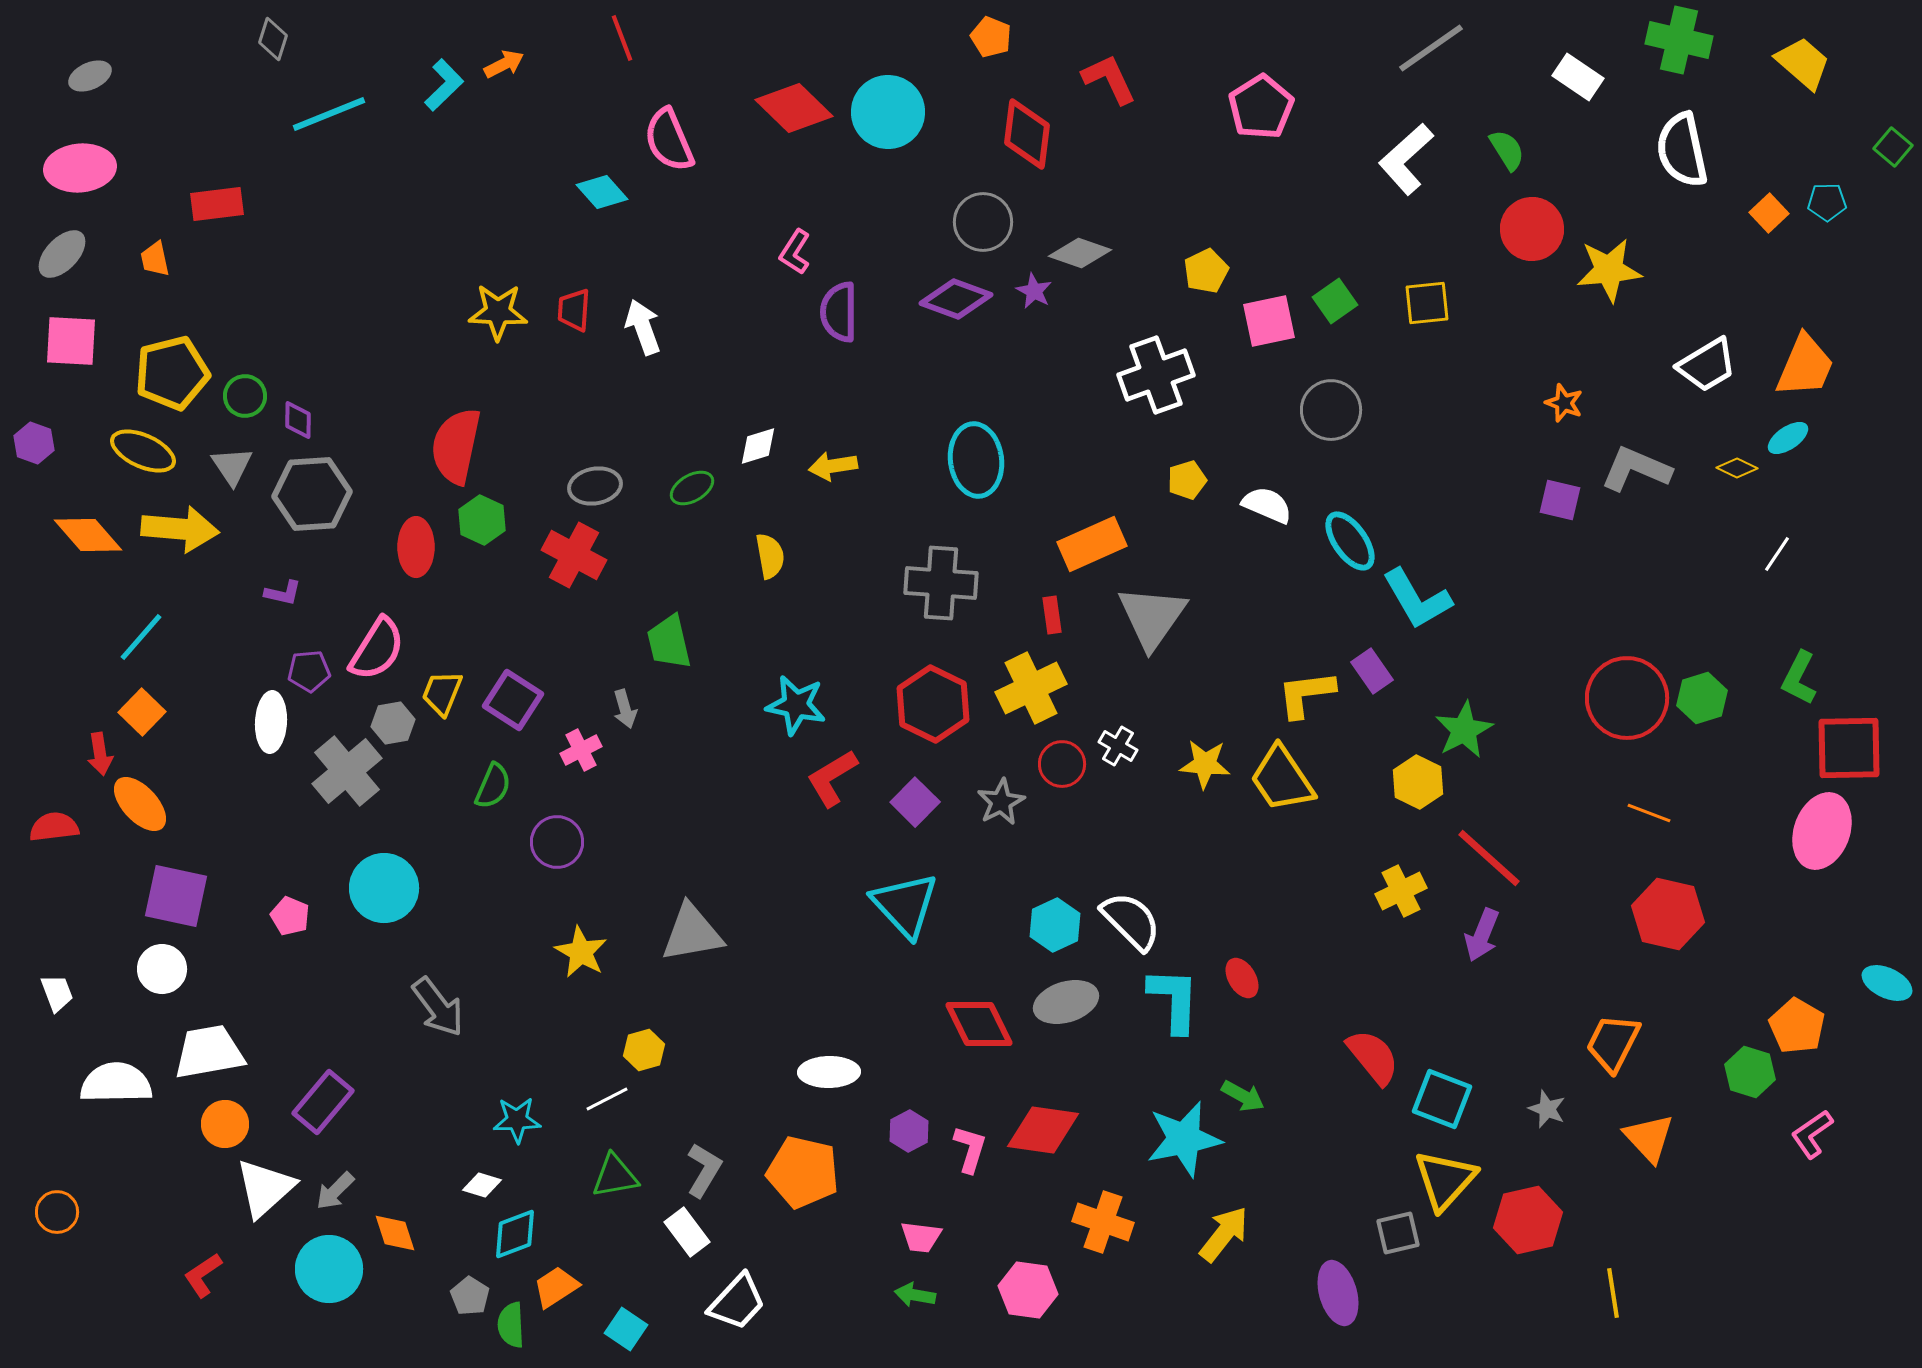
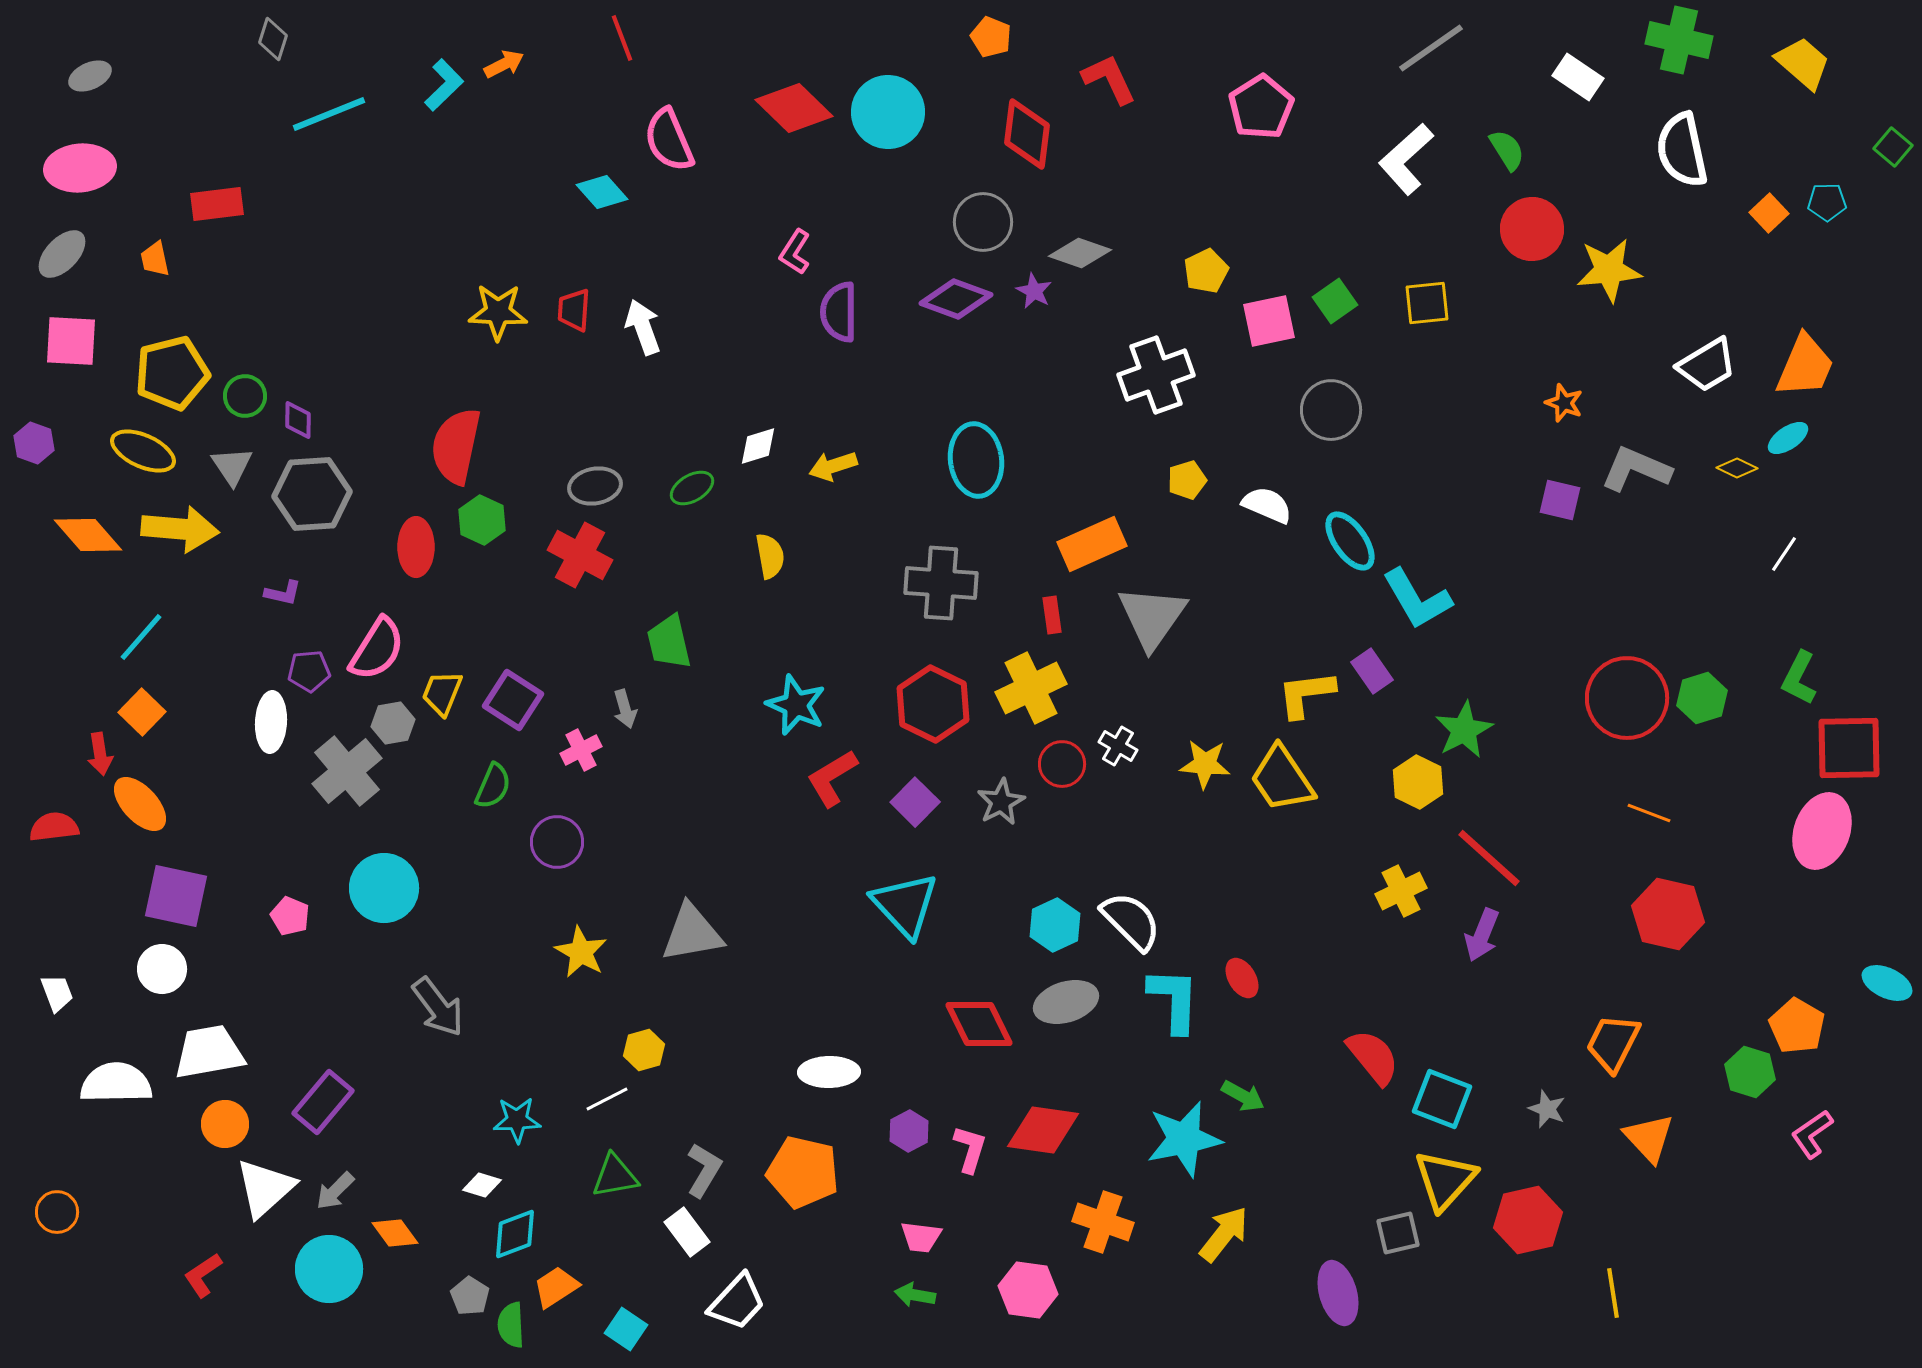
yellow arrow at (833, 466): rotated 9 degrees counterclockwise
white line at (1777, 554): moved 7 px right
red cross at (574, 555): moved 6 px right
cyan star at (796, 705): rotated 12 degrees clockwise
orange diamond at (395, 1233): rotated 18 degrees counterclockwise
